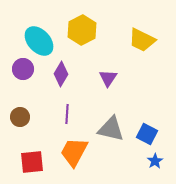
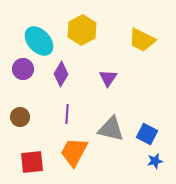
blue star: rotated 21 degrees clockwise
